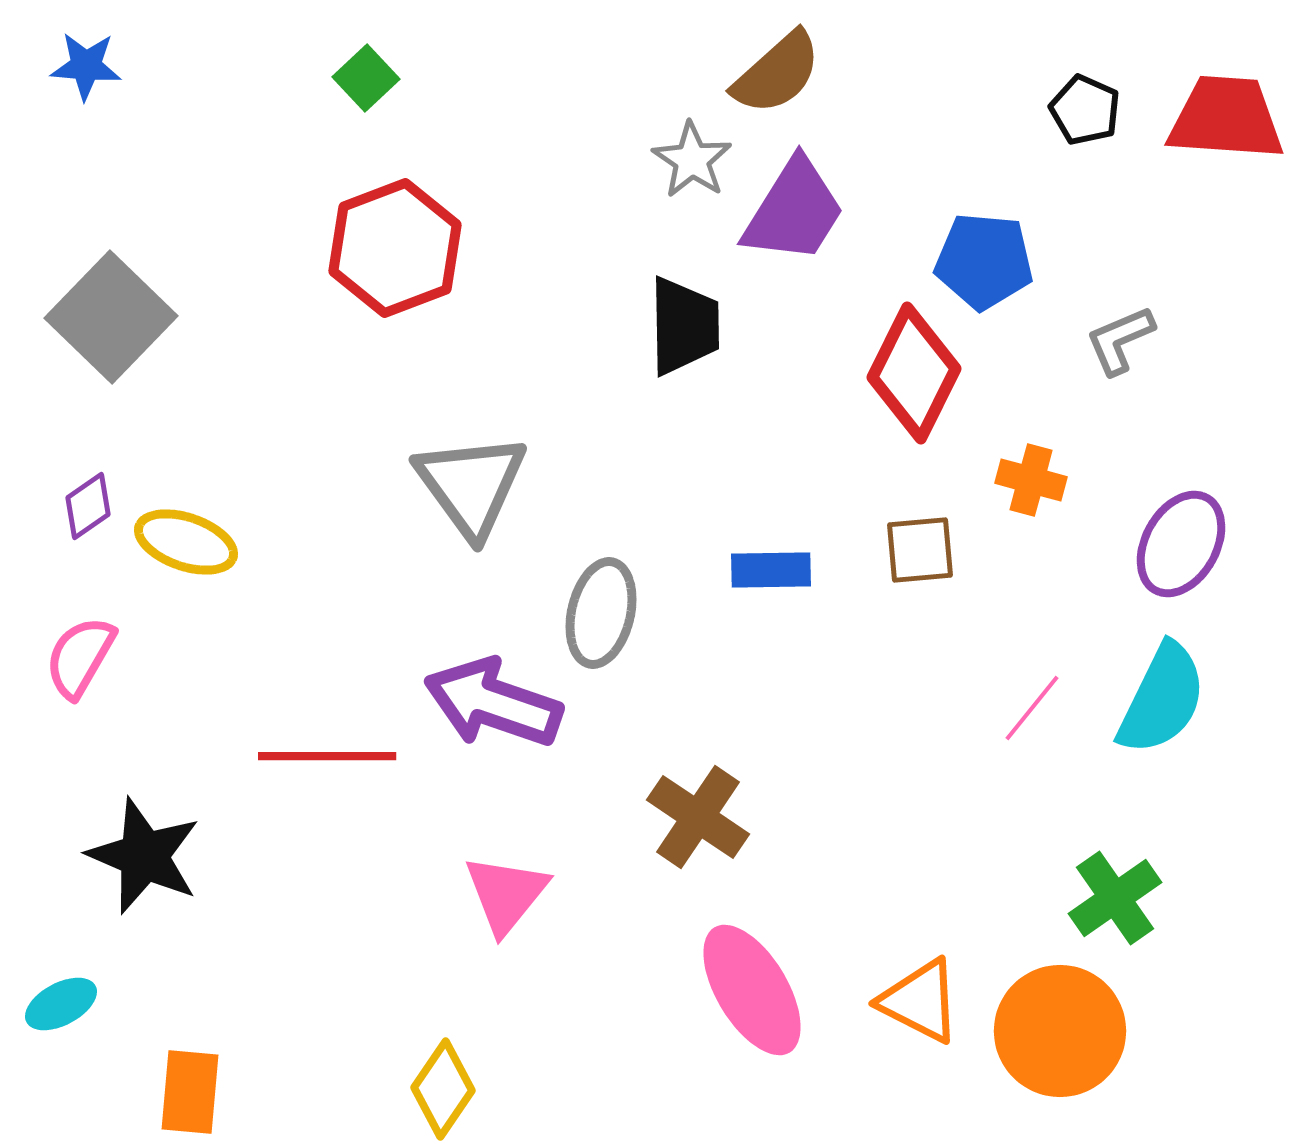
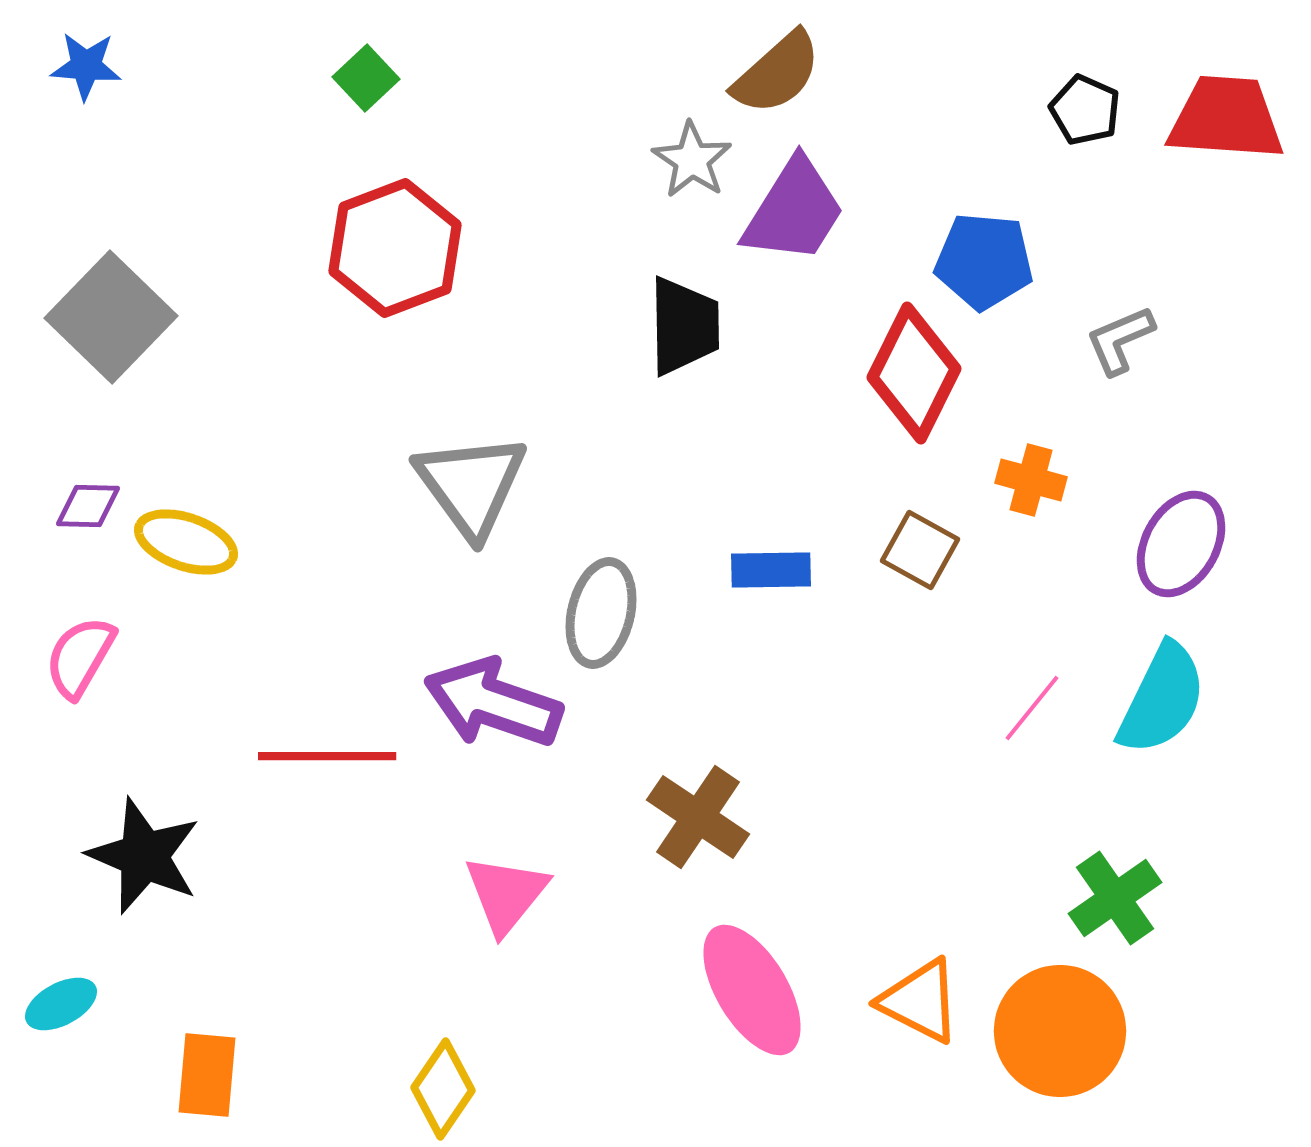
purple diamond: rotated 36 degrees clockwise
brown square: rotated 34 degrees clockwise
orange rectangle: moved 17 px right, 17 px up
